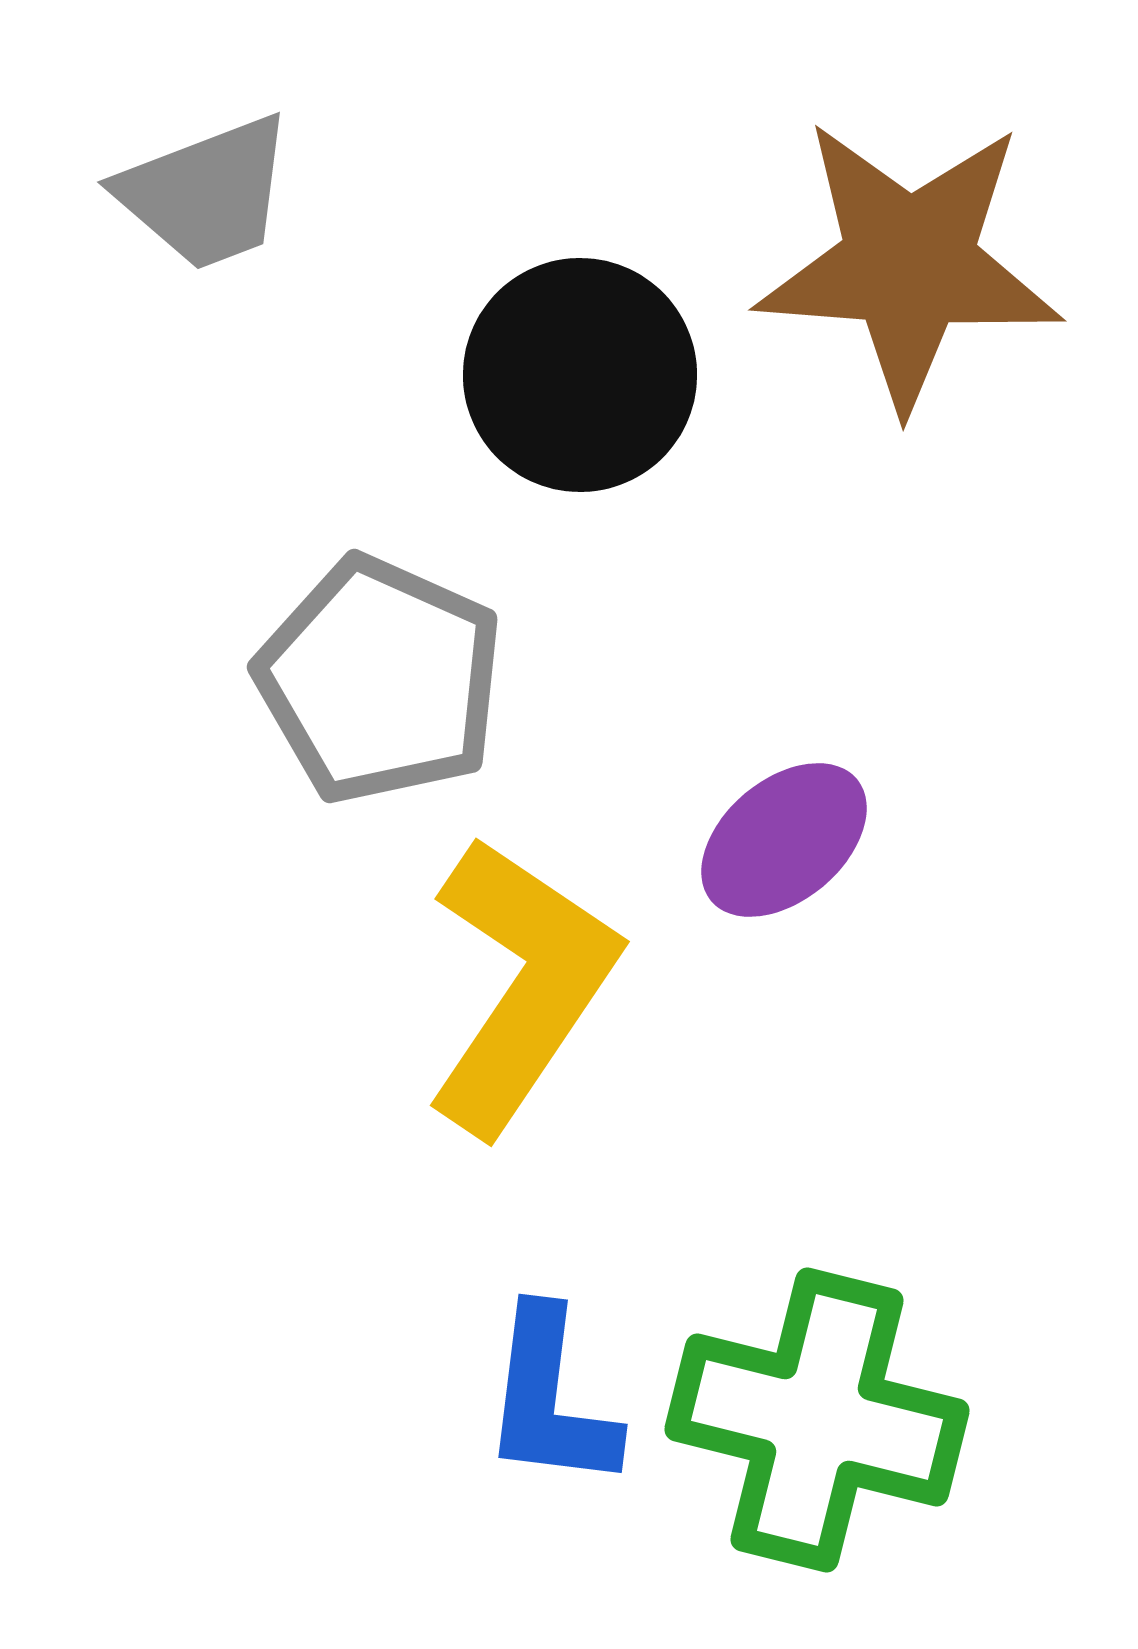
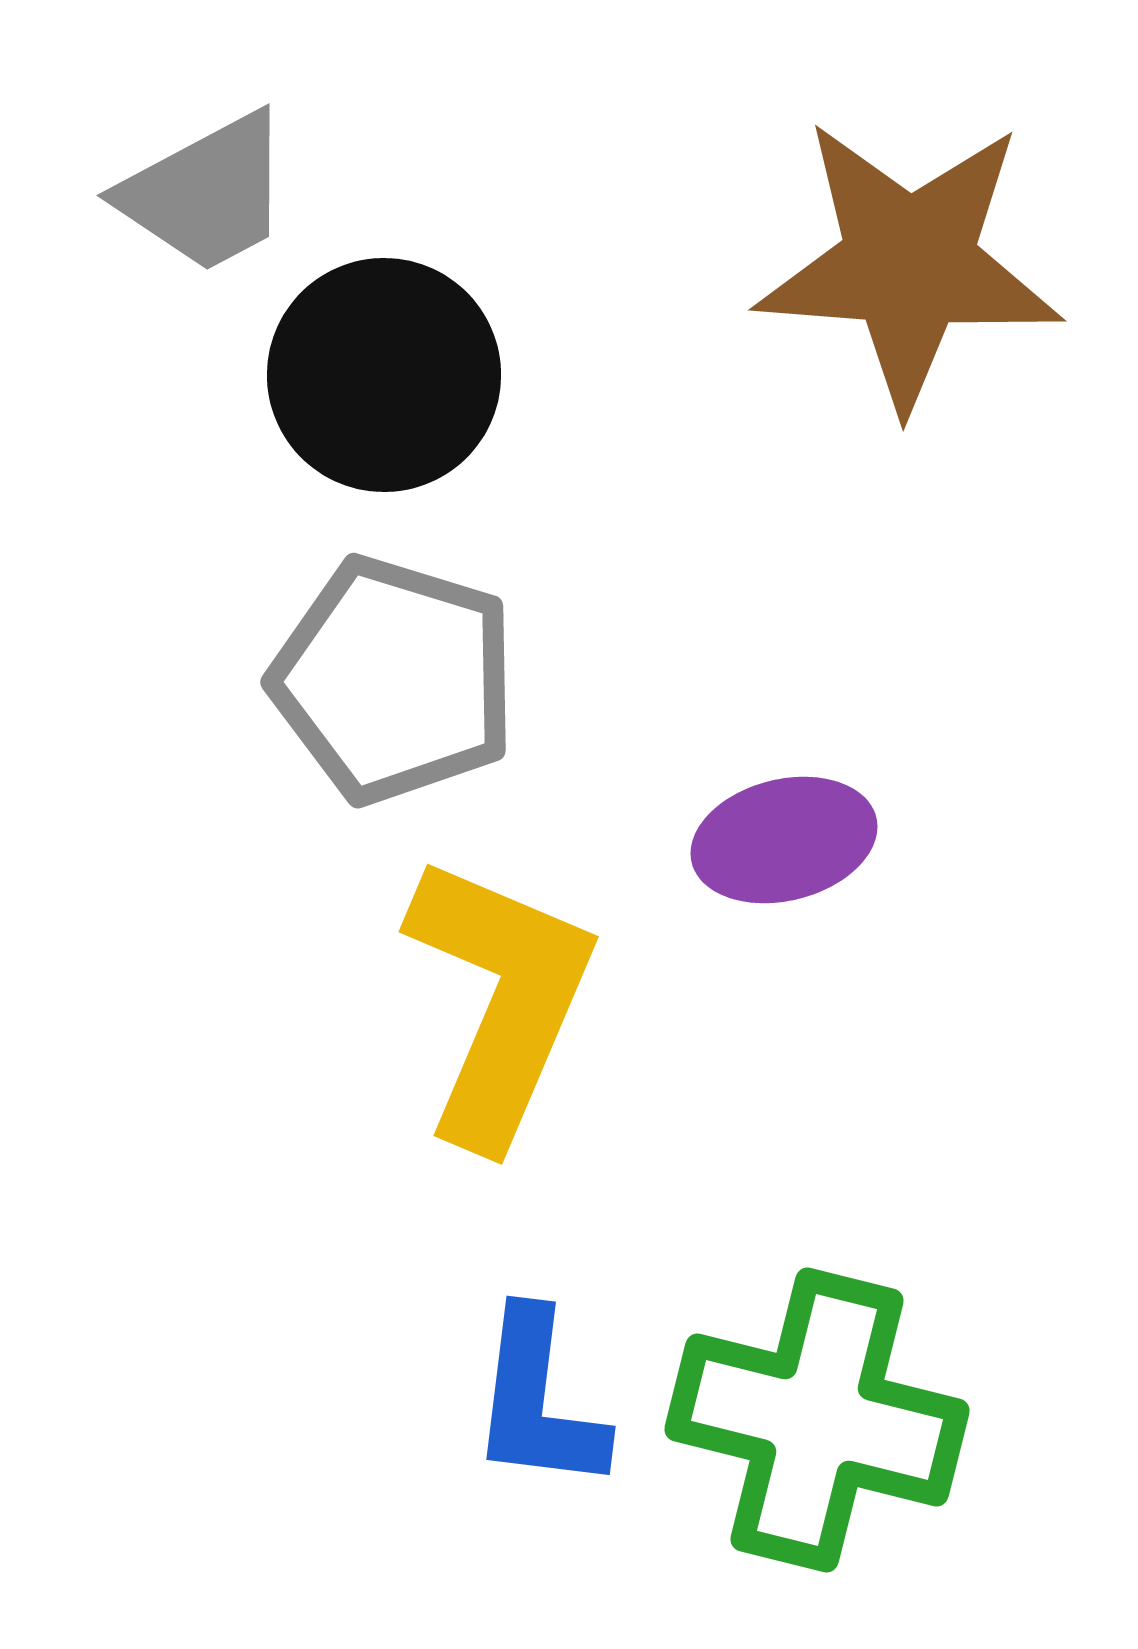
gray trapezoid: rotated 7 degrees counterclockwise
black circle: moved 196 px left
gray pentagon: moved 14 px right; rotated 7 degrees counterclockwise
purple ellipse: rotated 26 degrees clockwise
yellow L-shape: moved 21 px left, 15 px down; rotated 11 degrees counterclockwise
blue L-shape: moved 12 px left, 2 px down
